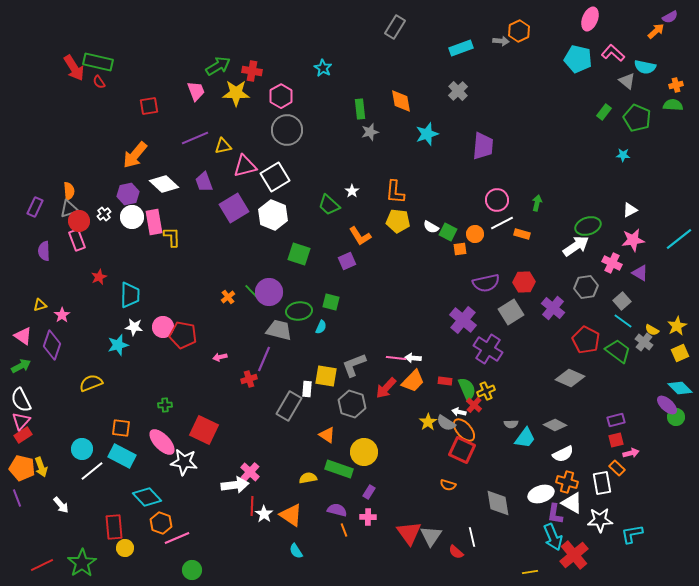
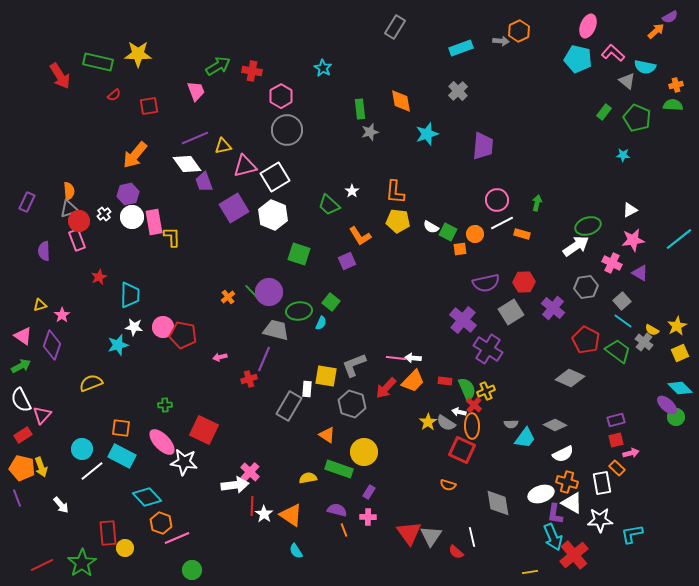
pink ellipse at (590, 19): moved 2 px left, 7 px down
red arrow at (74, 68): moved 14 px left, 8 px down
red semicircle at (99, 82): moved 15 px right, 13 px down; rotated 96 degrees counterclockwise
yellow star at (236, 93): moved 98 px left, 39 px up
white diamond at (164, 184): moved 23 px right, 20 px up; rotated 12 degrees clockwise
purple rectangle at (35, 207): moved 8 px left, 5 px up
green square at (331, 302): rotated 24 degrees clockwise
cyan semicircle at (321, 327): moved 4 px up
gray trapezoid at (279, 330): moved 3 px left
pink triangle at (21, 421): moved 21 px right, 6 px up
orange ellipse at (464, 430): moved 8 px right, 4 px up; rotated 40 degrees clockwise
red rectangle at (114, 527): moved 6 px left, 6 px down
